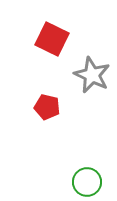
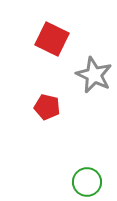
gray star: moved 2 px right
